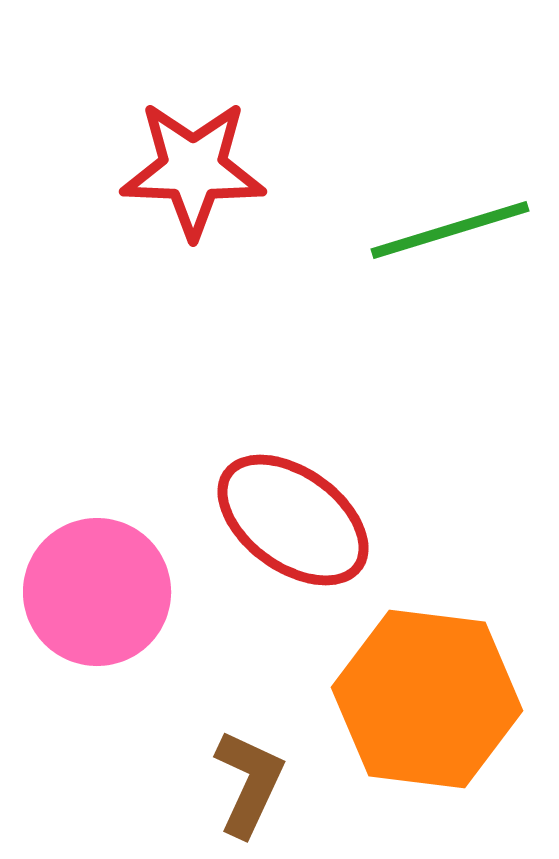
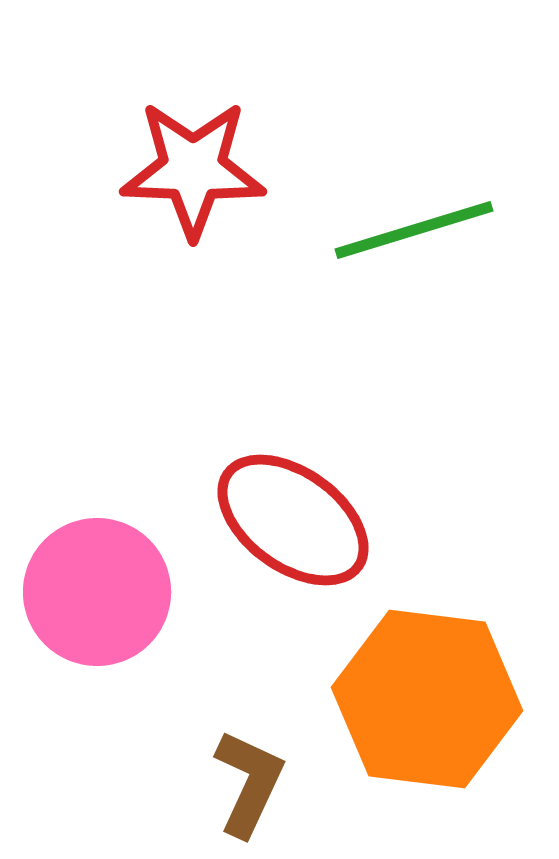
green line: moved 36 px left
